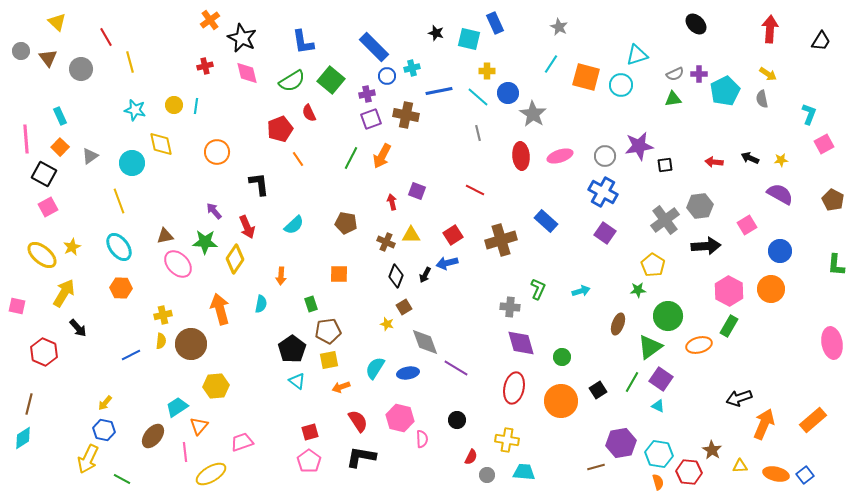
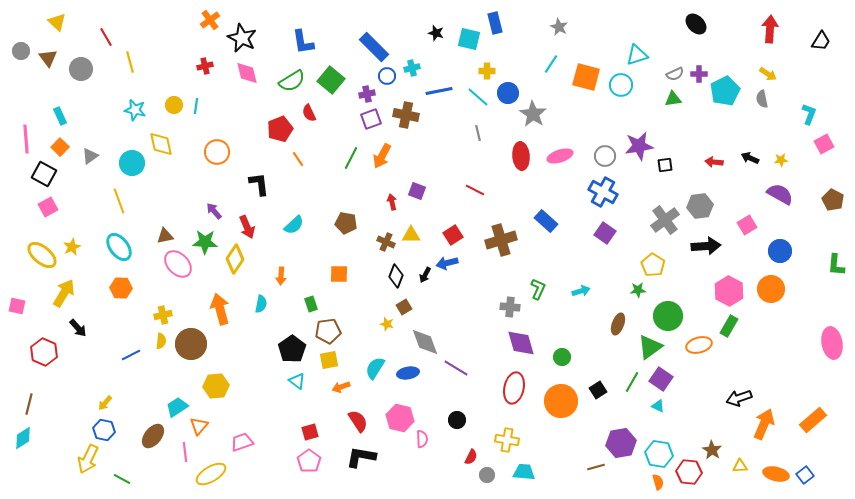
blue rectangle at (495, 23): rotated 10 degrees clockwise
